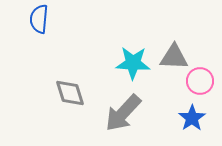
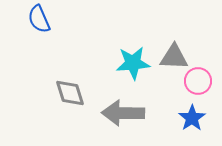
blue semicircle: rotated 28 degrees counterclockwise
cyan star: rotated 8 degrees counterclockwise
pink circle: moved 2 px left
gray arrow: rotated 48 degrees clockwise
